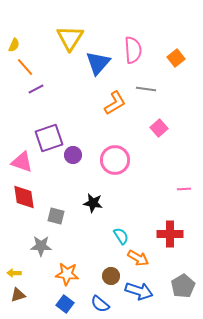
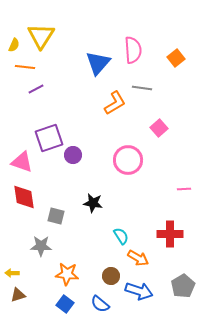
yellow triangle: moved 29 px left, 2 px up
orange line: rotated 42 degrees counterclockwise
gray line: moved 4 px left, 1 px up
pink circle: moved 13 px right
yellow arrow: moved 2 px left
